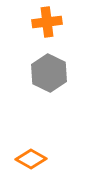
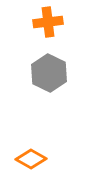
orange cross: moved 1 px right
